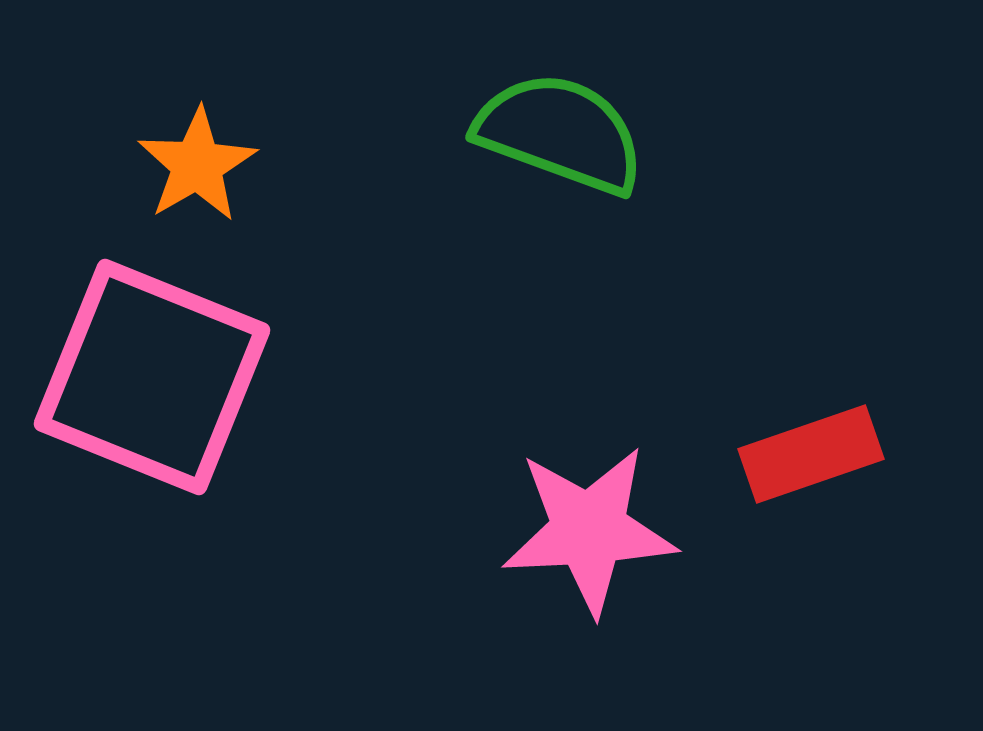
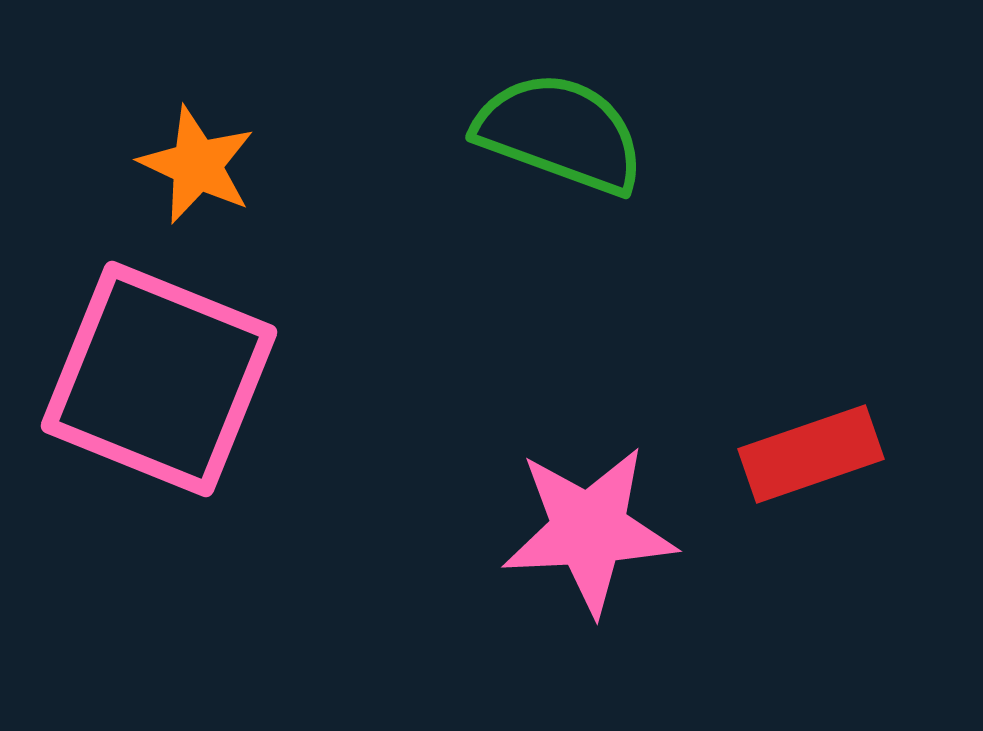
orange star: rotated 17 degrees counterclockwise
pink square: moved 7 px right, 2 px down
